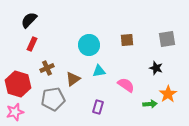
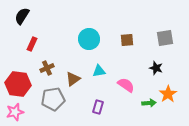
black semicircle: moved 7 px left, 4 px up; rotated 12 degrees counterclockwise
gray square: moved 2 px left, 1 px up
cyan circle: moved 6 px up
red hexagon: rotated 10 degrees counterclockwise
green arrow: moved 1 px left, 1 px up
